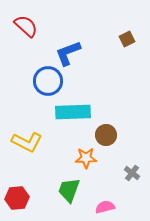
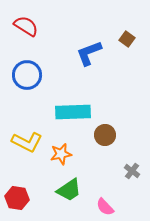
red semicircle: rotated 10 degrees counterclockwise
brown square: rotated 28 degrees counterclockwise
blue L-shape: moved 21 px right
blue circle: moved 21 px left, 6 px up
brown circle: moved 1 px left
orange star: moved 25 px left, 4 px up; rotated 10 degrees counterclockwise
gray cross: moved 2 px up
green trapezoid: rotated 144 degrees counterclockwise
red hexagon: rotated 15 degrees clockwise
pink semicircle: rotated 120 degrees counterclockwise
